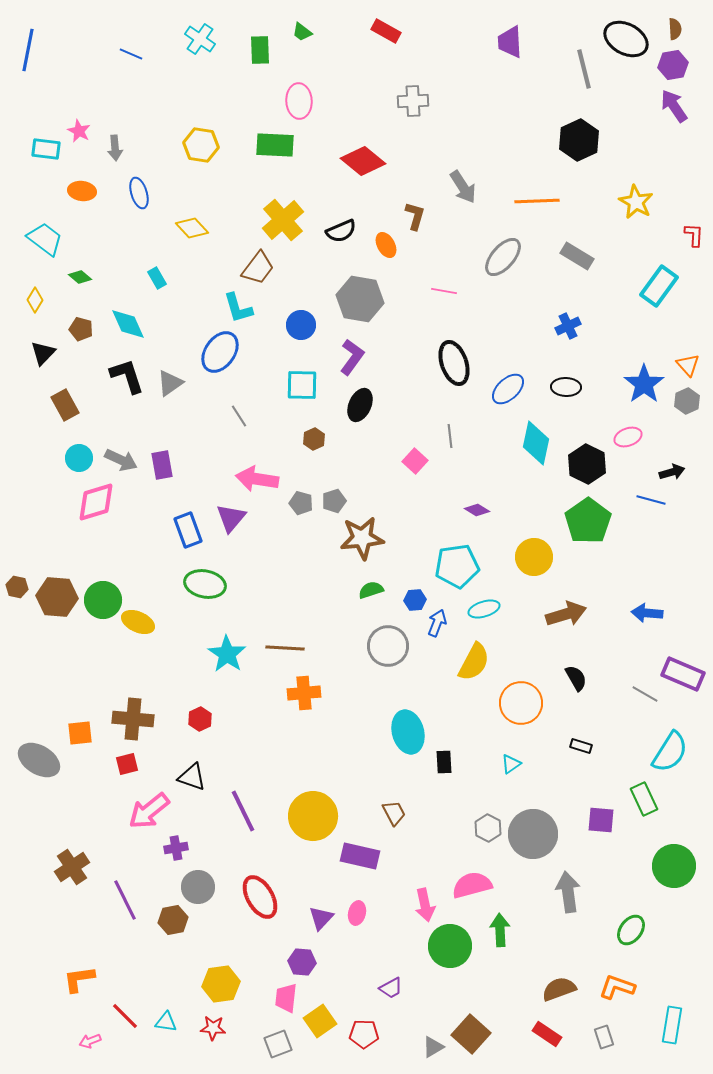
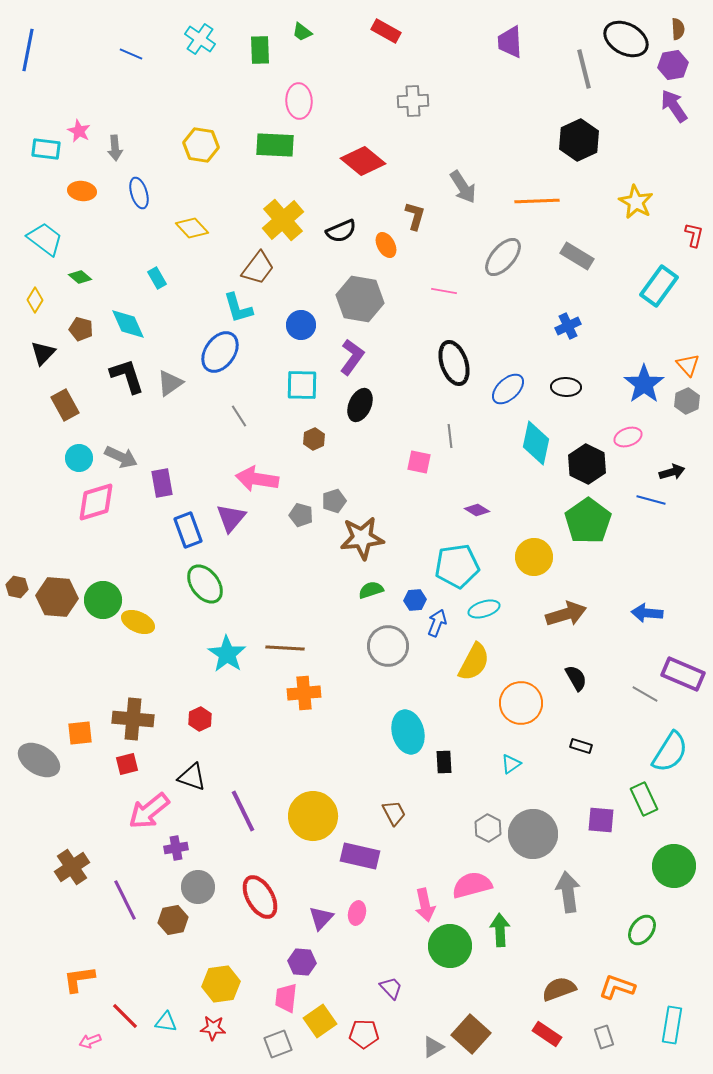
brown semicircle at (675, 29): moved 3 px right
red L-shape at (694, 235): rotated 10 degrees clockwise
gray arrow at (121, 460): moved 3 px up
pink square at (415, 461): moved 4 px right, 1 px down; rotated 30 degrees counterclockwise
purple rectangle at (162, 465): moved 18 px down
gray pentagon at (301, 503): moved 12 px down
green ellipse at (205, 584): rotated 42 degrees clockwise
green ellipse at (631, 930): moved 11 px right
purple trapezoid at (391, 988): rotated 105 degrees counterclockwise
